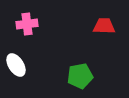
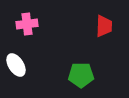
red trapezoid: rotated 90 degrees clockwise
green pentagon: moved 1 px right, 1 px up; rotated 10 degrees clockwise
